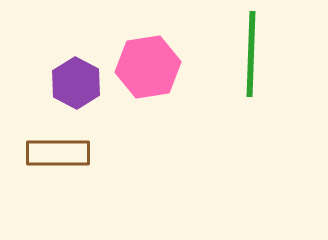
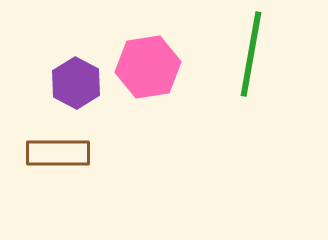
green line: rotated 8 degrees clockwise
